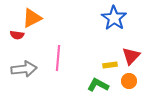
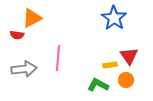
red triangle: moved 2 px left; rotated 18 degrees counterclockwise
orange circle: moved 3 px left, 1 px up
